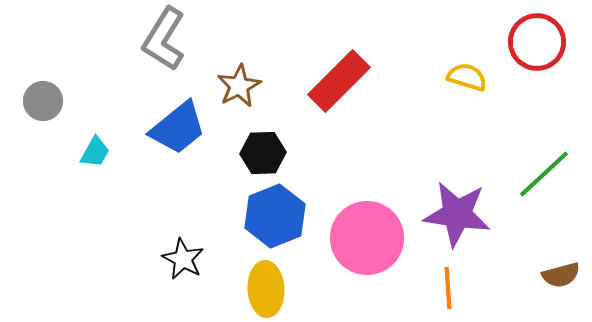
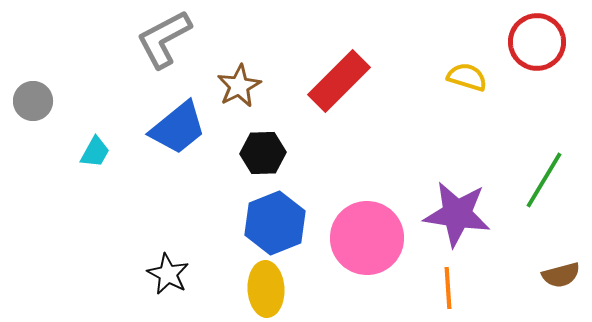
gray L-shape: rotated 30 degrees clockwise
gray circle: moved 10 px left
green line: moved 6 px down; rotated 16 degrees counterclockwise
blue hexagon: moved 7 px down
black star: moved 15 px left, 15 px down
